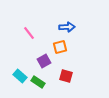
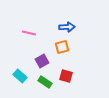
pink line: rotated 40 degrees counterclockwise
orange square: moved 2 px right
purple square: moved 2 px left
green rectangle: moved 7 px right
